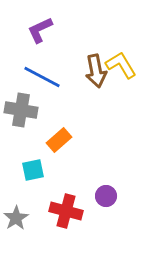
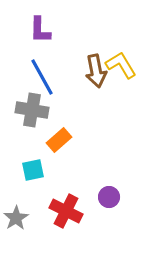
purple L-shape: rotated 64 degrees counterclockwise
blue line: rotated 33 degrees clockwise
gray cross: moved 11 px right
purple circle: moved 3 px right, 1 px down
red cross: rotated 12 degrees clockwise
